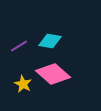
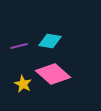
purple line: rotated 18 degrees clockwise
